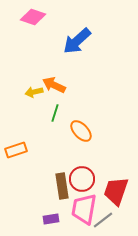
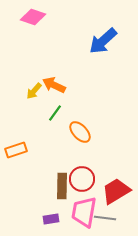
blue arrow: moved 26 px right
yellow arrow: moved 1 px up; rotated 36 degrees counterclockwise
green line: rotated 18 degrees clockwise
orange ellipse: moved 1 px left, 1 px down
brown rectangle: rotated 10 degrees clockwise
red trapezoid: rotated 40 degrees clockwise
pink trapezoid: moved 3 px down
gray line: moved 2 px right, 2 px up; rotated 45 degrees clockwise
